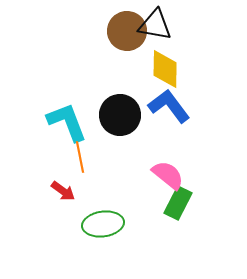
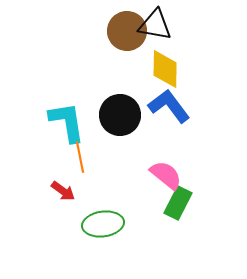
cyan L-shape: rotated 12 degrees clockwise
pink semicircle: moved 2 px left
